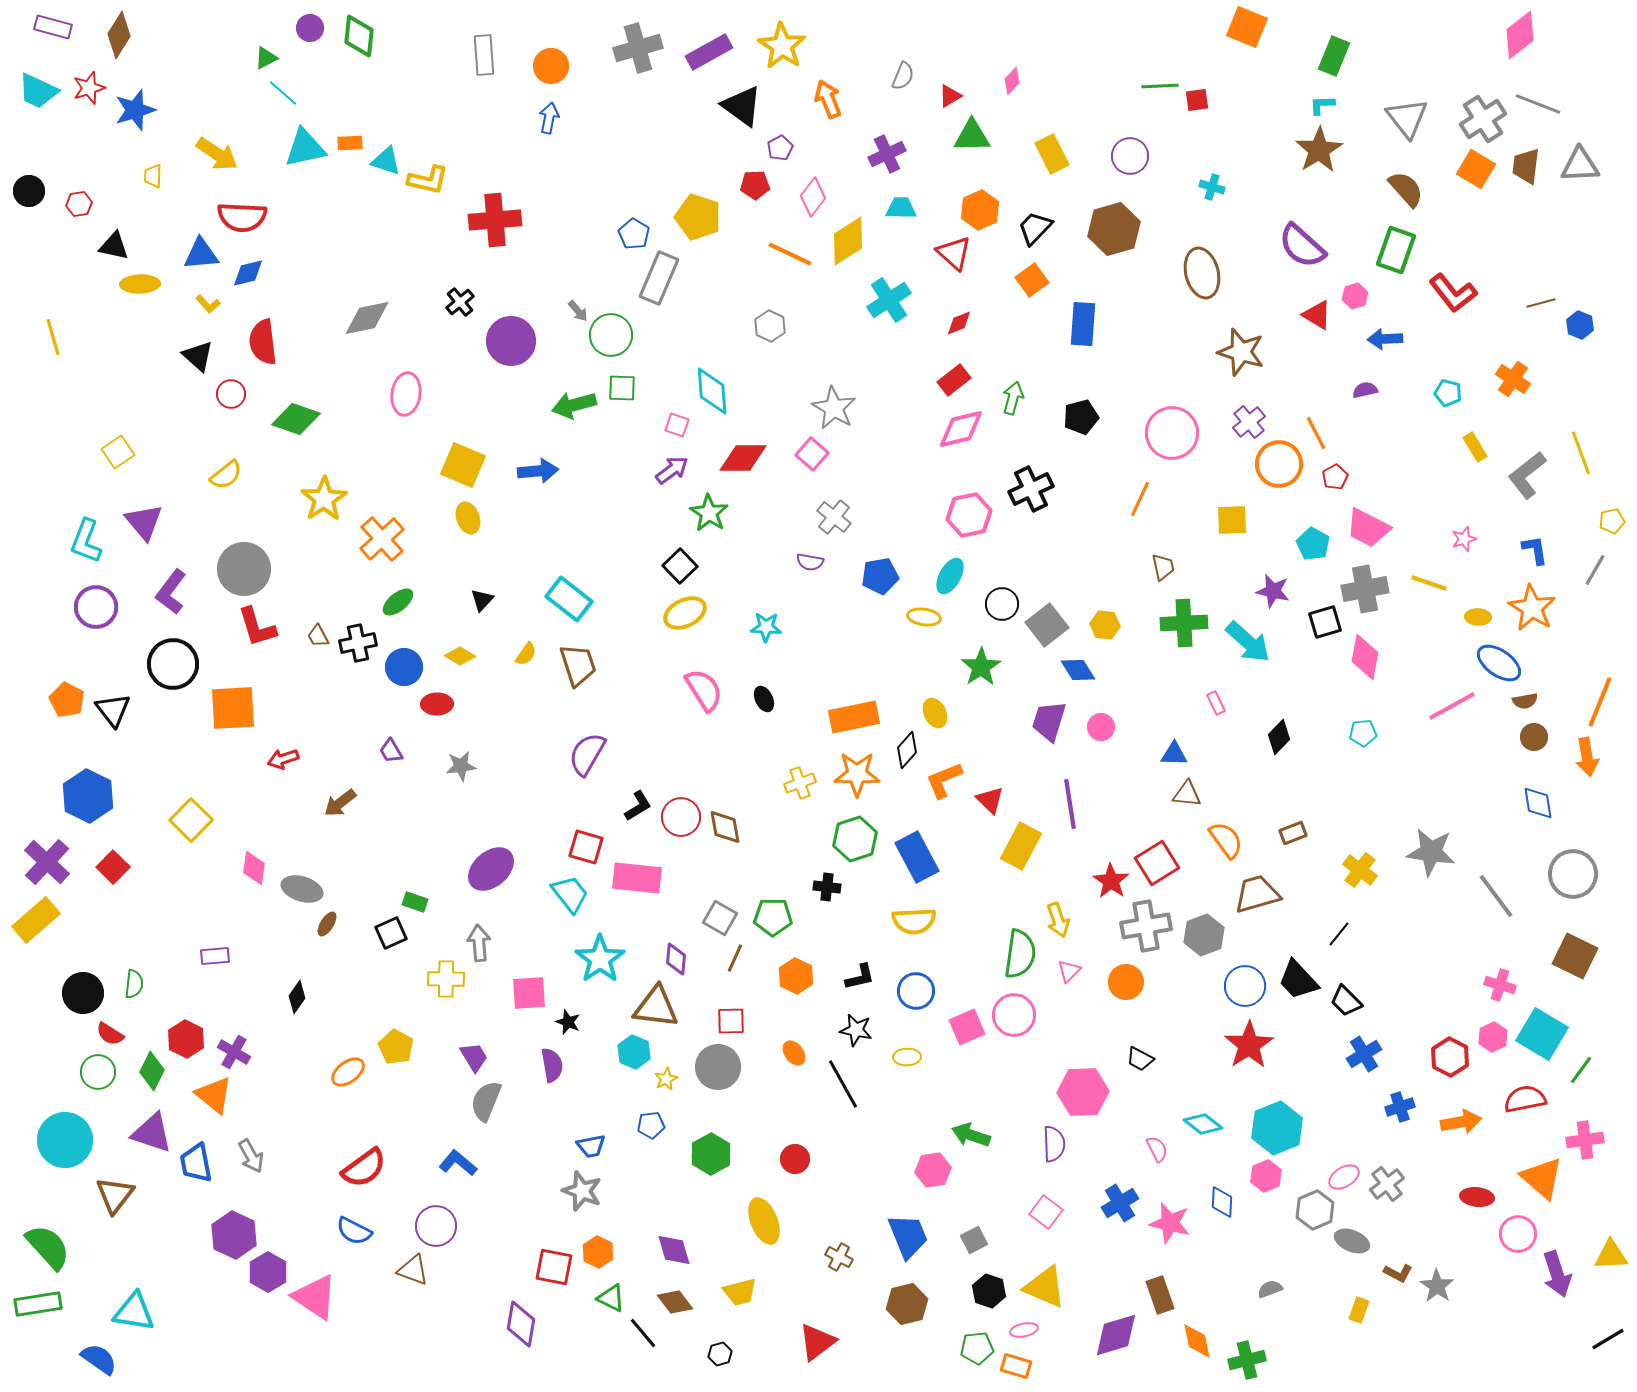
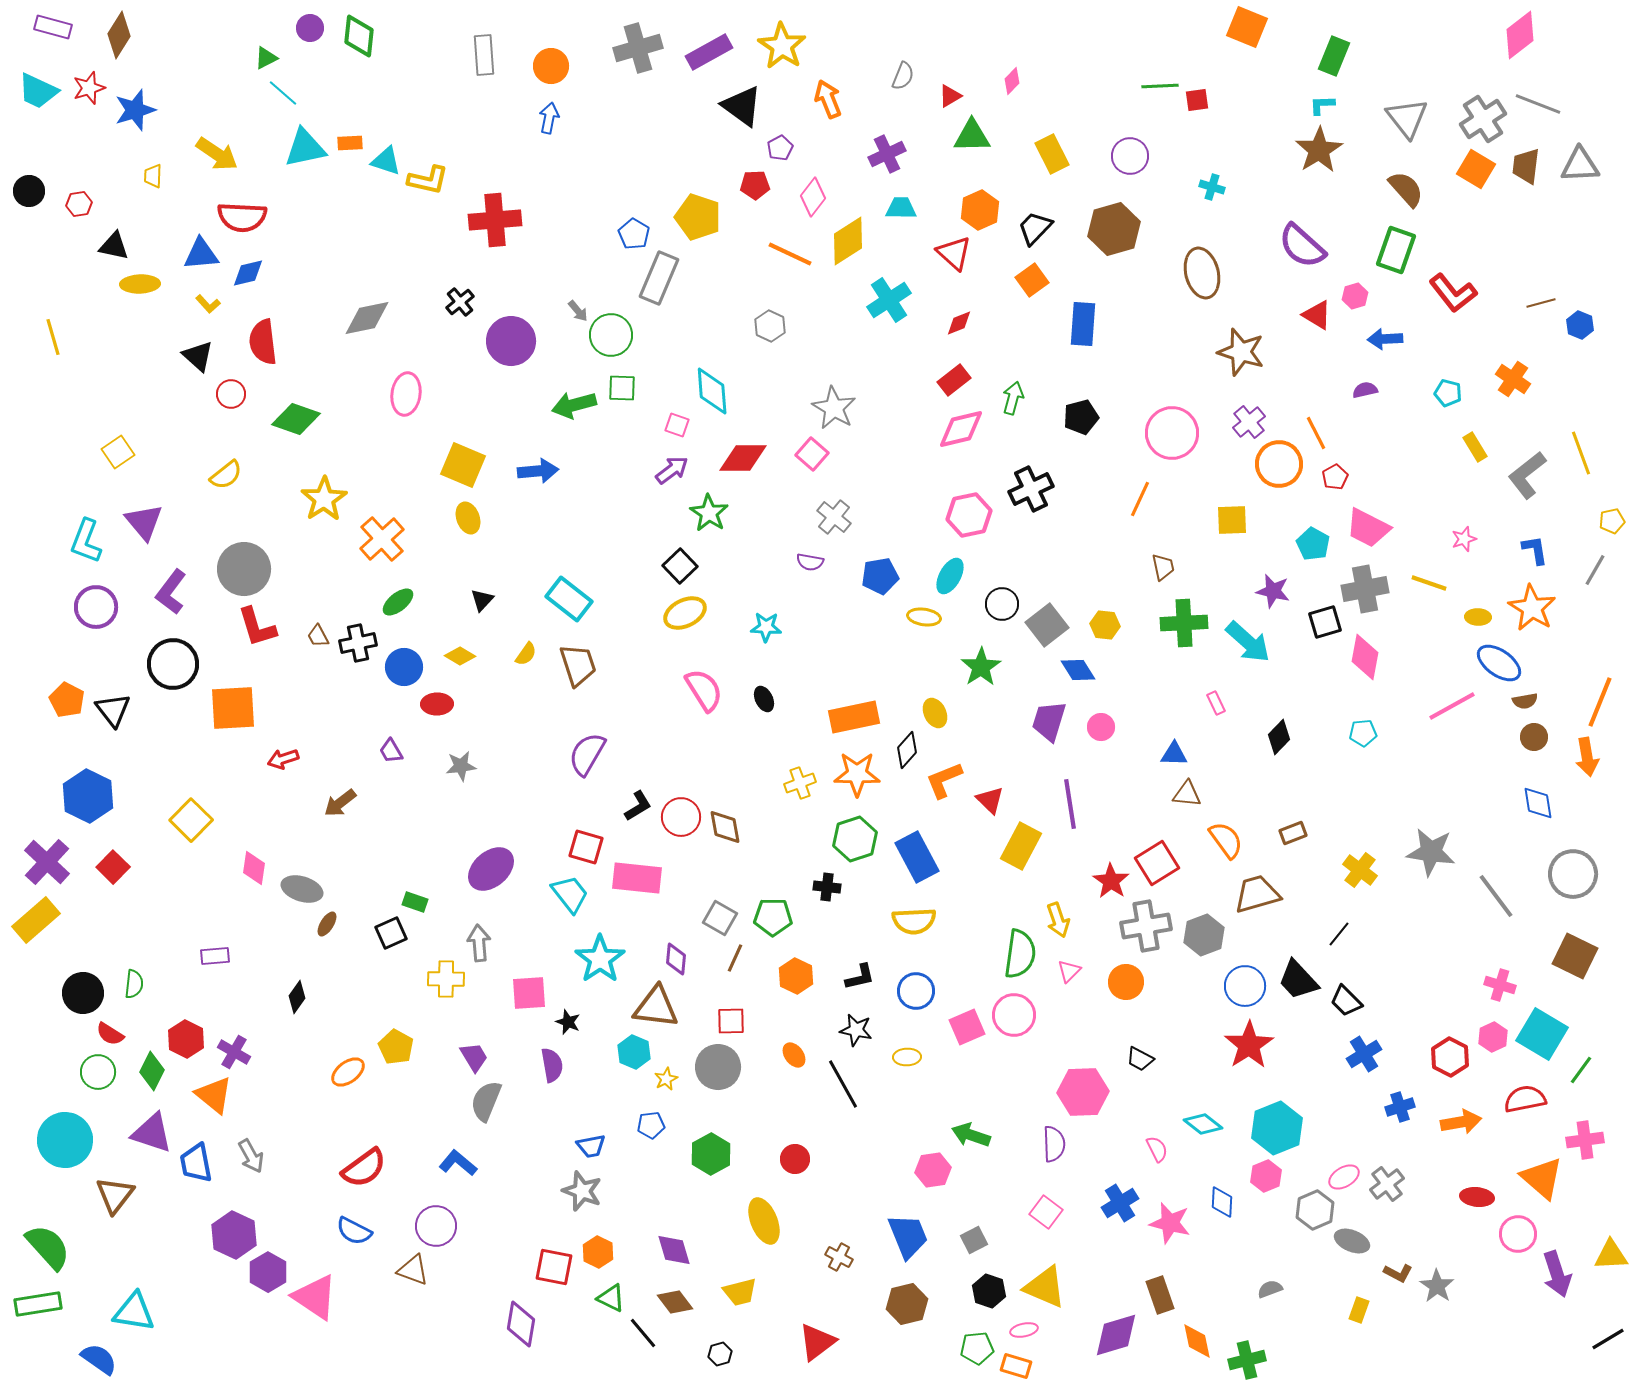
orange ellipse at (794, 1053): moved 2 px down
